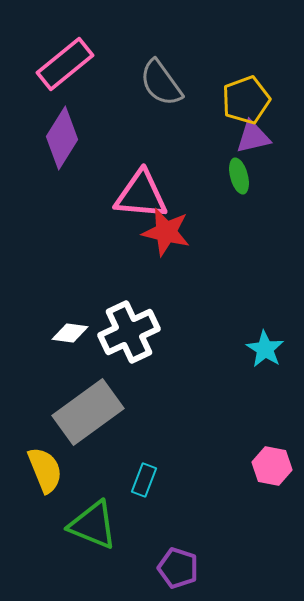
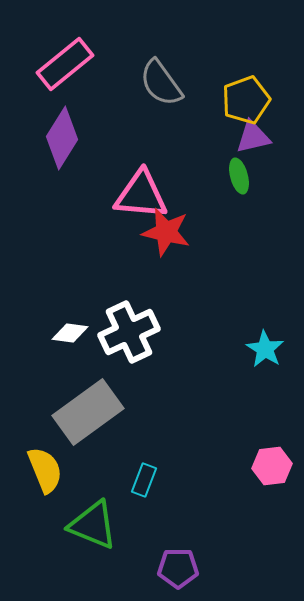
pink hexagon: rotated 18 degrees counterclockwise
purple pentagon: rotated 18 degrees counterclockwise
